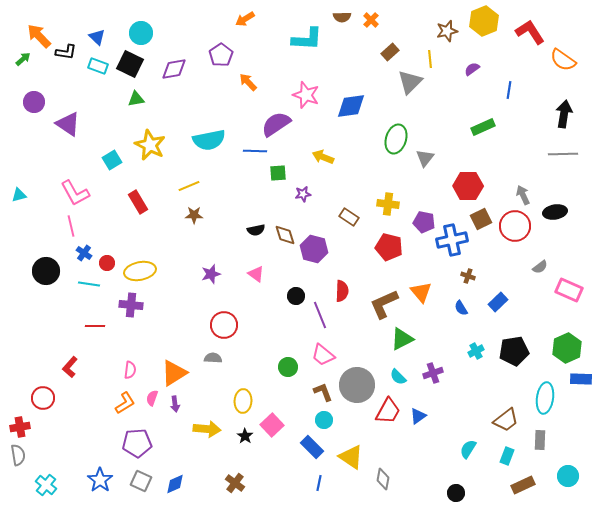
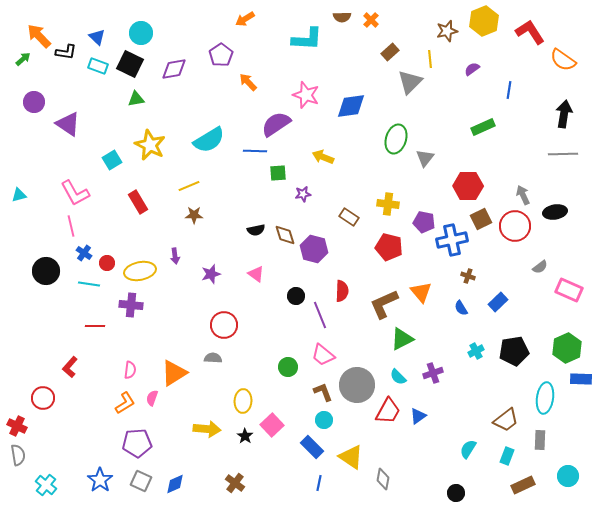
cyan semicircle at (209, 140): rotated 20 degrees counterclockwise
purple arrow at (175, 404): moved 148 px up
red cross at (20, 427): moved 3 px left, 1 px up; rotated 36 degrees clockwise
